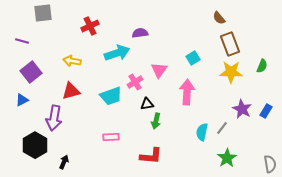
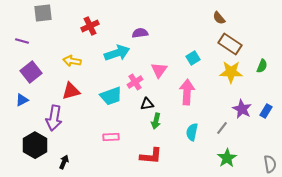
brown rectangle: rotated 35 degrees counterclockwise
cyan semicircle: moved 10 px left
